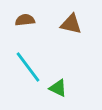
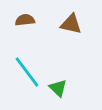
cyan line: moved 1 px left, 5 px down
green triangle: rotated 18 degrees clockwise
